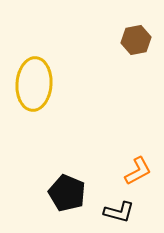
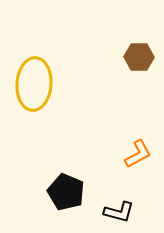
brown hexagon: moved 3 px right, 17 px down; rotated 12 degrees clockwise
orange L-shape: moved 17 px up
black pentagon: moved 1 px left, 1 px up
